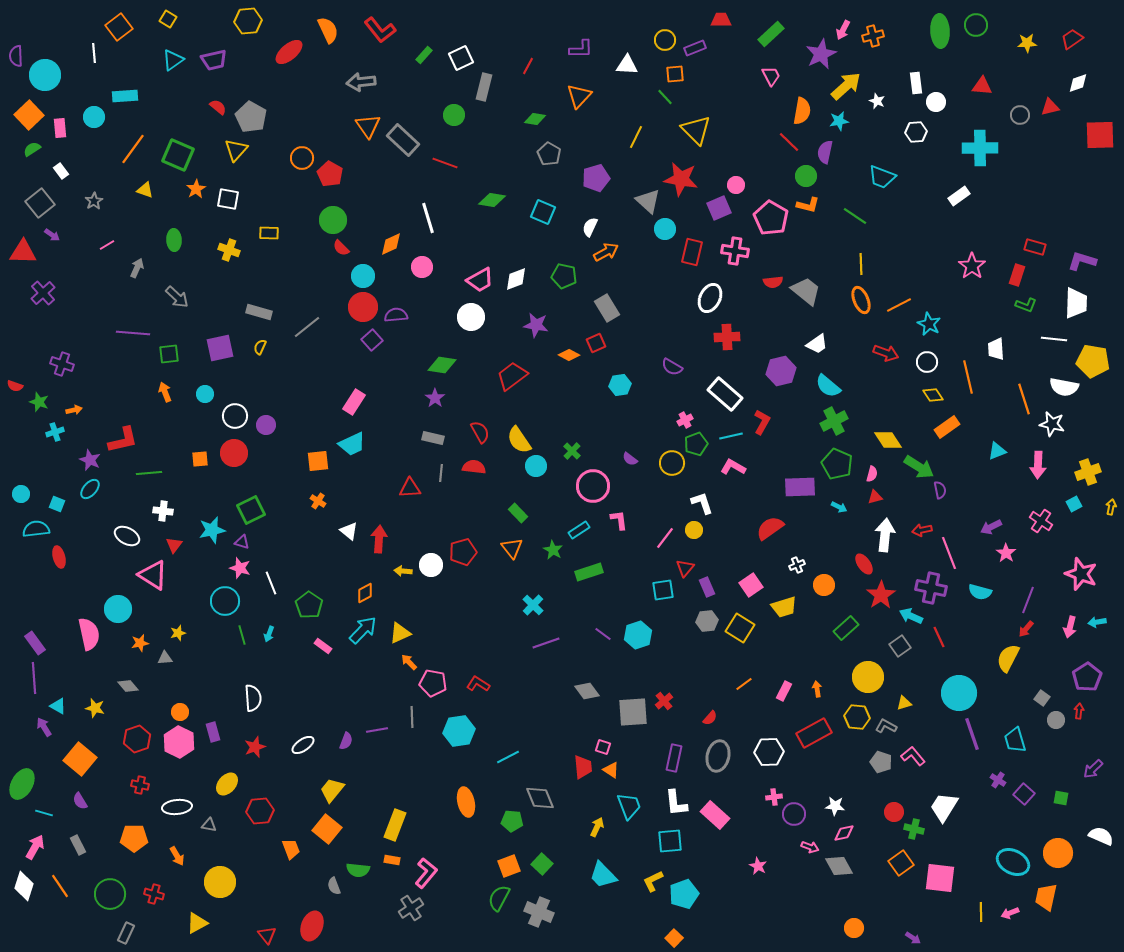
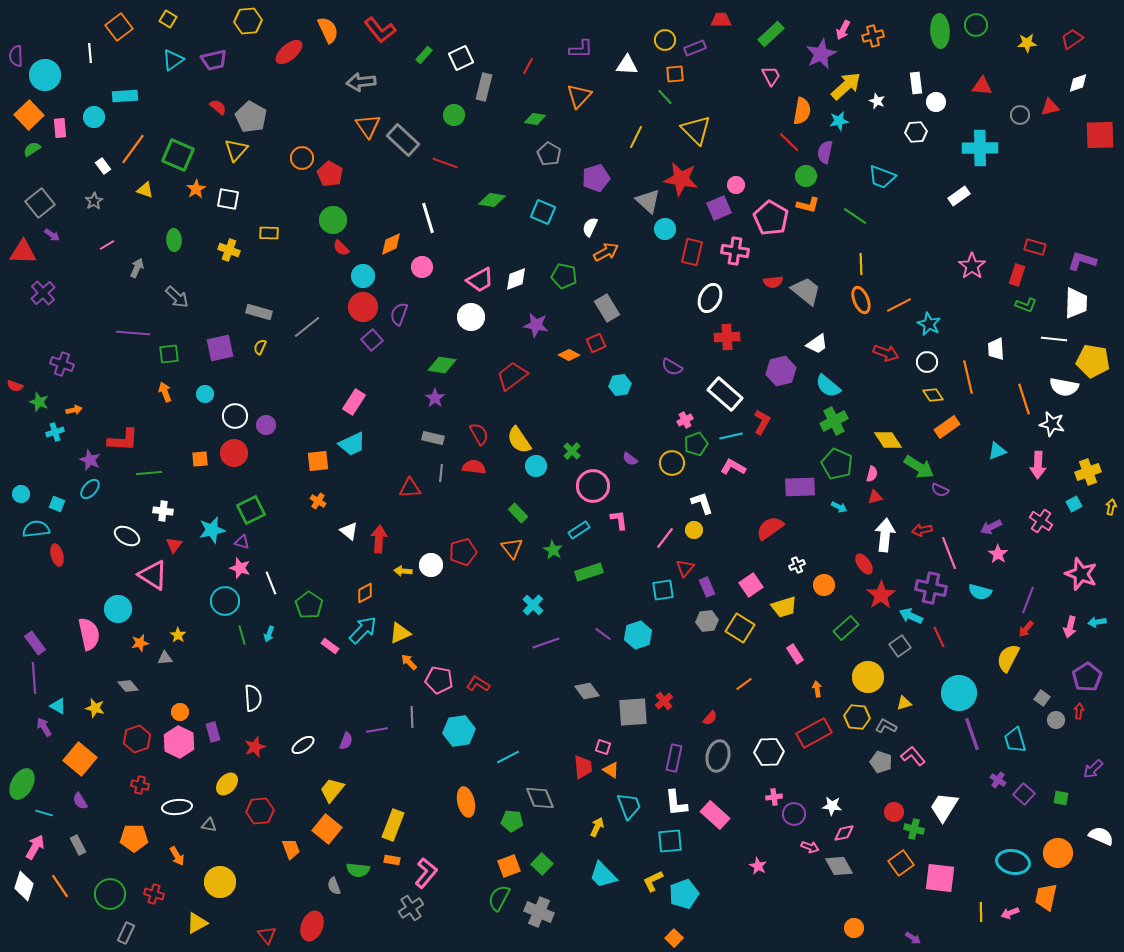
white line at (94, 53): moved 4 px left
white rectangle at (61, 171): moved 42 px right, 5 px up
purple semicircle at (396, 315): moved 3 px right, 1 px up; rotated 65 degrees counterclockwise
red semicircle at (480, 432): moved 1 px left, 2 px down
red L-shape at (123, 440): rotated 16 degrees clockwise
purple semicircle at (940, 490): rotated 126 degrees clockwise
pink star at (1006, 553): moved 8 px left, 1 px down
red ellipse at (59, 557): moved 2 px left, 2 px up
yellow star at (178, 633): moved 2 px down; rotated 21 degrees counterclockwise
pink rectangle at (323, 646): moved 7 px right
pink pentagon at (433, 683): moved 6 px right, 3 px up
pink rectangle at (784, 691): moved 11 px right, 37 px up; rotated 60 degrees counterclockwise
white star at (835, 806): moved 3 px left
yellow rectangle at (395, 825): moved 2 px left
cyan ellipse at (1013, 862): rotated 16 degrees counterclockwise
